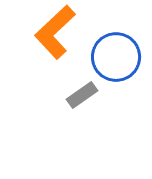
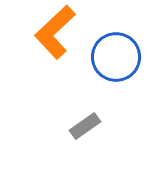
gray rectangle: moved 3 px right, 31 px down
